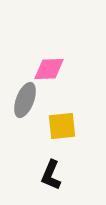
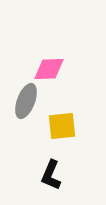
gray ellipse: moved 1 px right, 1 px down
